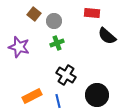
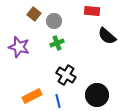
red rectangle: moved 2 px up
